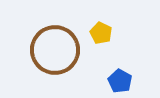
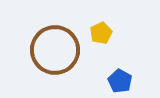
yellow pentagon: rotated 20 degrees clockwise
